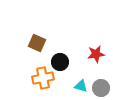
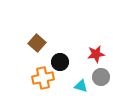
brown square: rotated 18 degrees clockwise
gray circle: moved 11 px up
